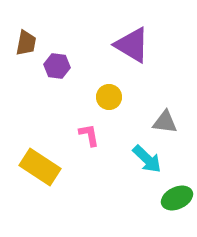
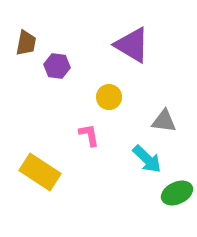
gray triangle: moved 1 px left, 1 px up
yellow rectangle: moved 5 px down
green ellipse: moved 5 px up
